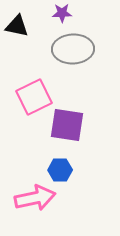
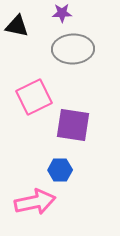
purple square: moved 6 px right
pink arrow: moved 4 px down
